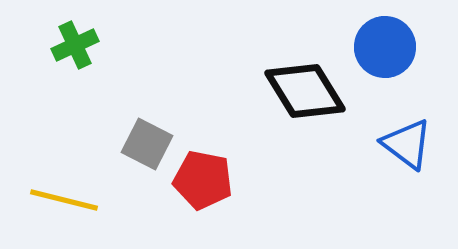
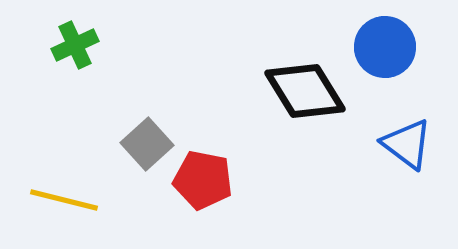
gray square: rotated 21 degrees clockwise
